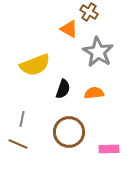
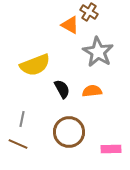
orange triangle: moved 1 px right, 4 px up
black semicircle: moved 1 px left; rotated 48 degrees counterclockwise
orange semicircle: moved 2 px left, 2 px up
pink rectangle: moved 2 px right
